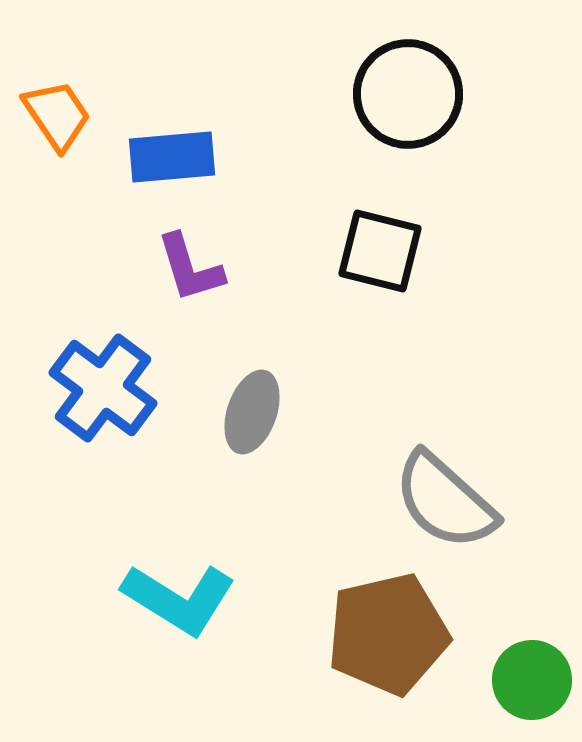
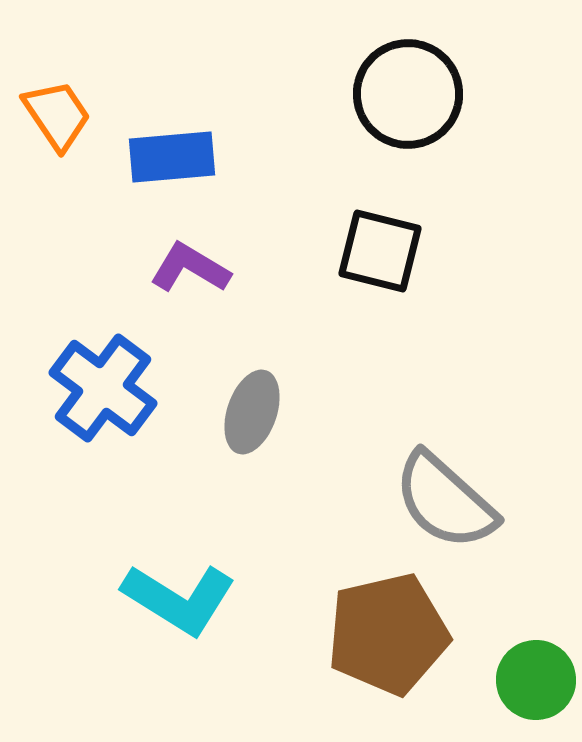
purple L-shape: rotated 138 degrees clockwise
green circle: moved 4 px right
